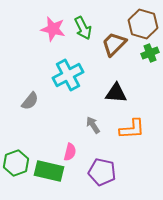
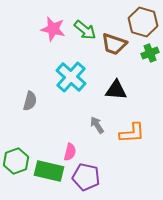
brown hexagon: moved 2 px up
green arrow: moved 2 px right, 2 px down; rotated 25 degrees counterclockwise
brown trapezoid: rotated 116 degrees counterclockwise
cyan cross: moved 3 px right, 2 px down; rotated 20 degrees counterclockwise
black triangle: moved 3 px up
gray semicircle: rotated 24 degrees counterclockwise
gray arrow: moved 4 px right
orange L-shape: moved 4 px down
green hexagon: moved 2 px up
purple pentagon: moved 16 px left, 5 px down
